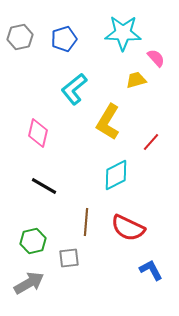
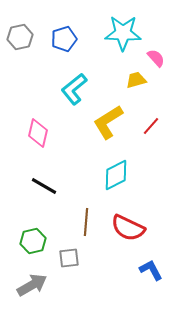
yellow L-shape: rotated 27 degrees clockwise
red line: moved 16 px up
gray arrow: moved 3 px right, 2 px down
